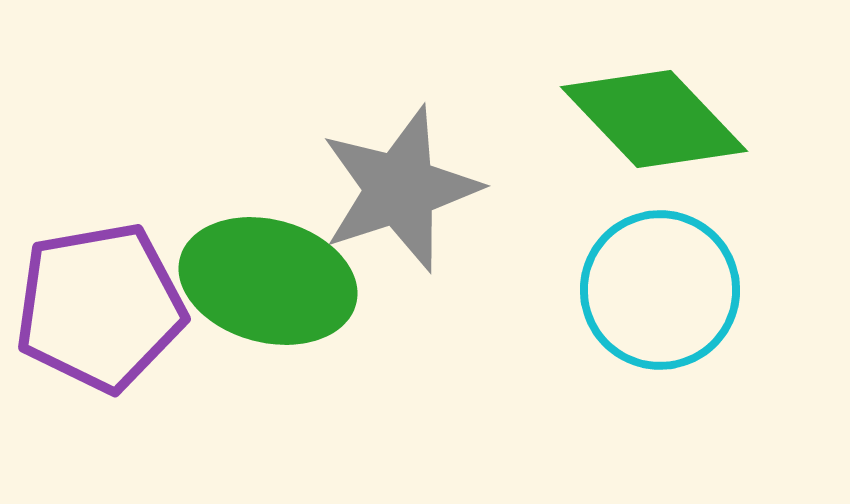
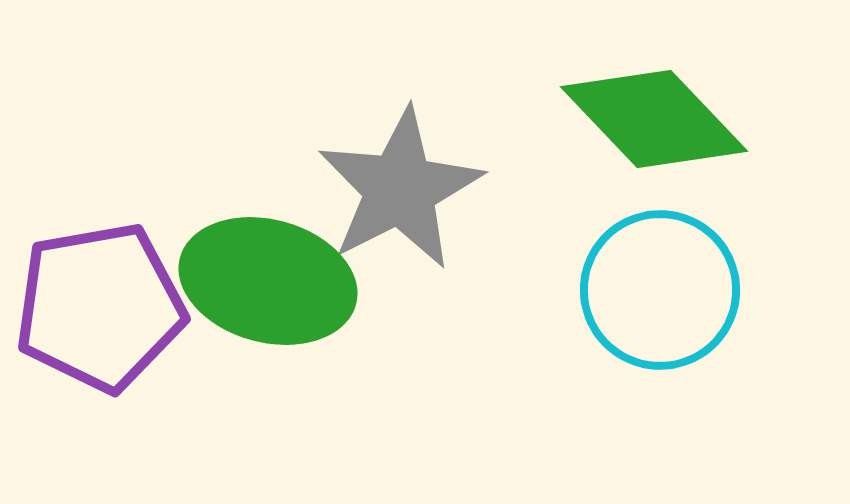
gray star: rotated 9 degrees counterclockwise
